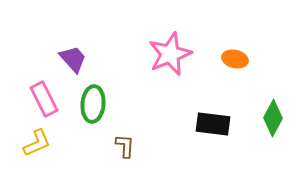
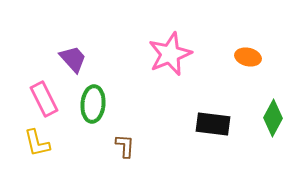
orange ellipse: moved 13 px right, 2 px up
yellow L-shape: rotated 100 degrees clockwise
